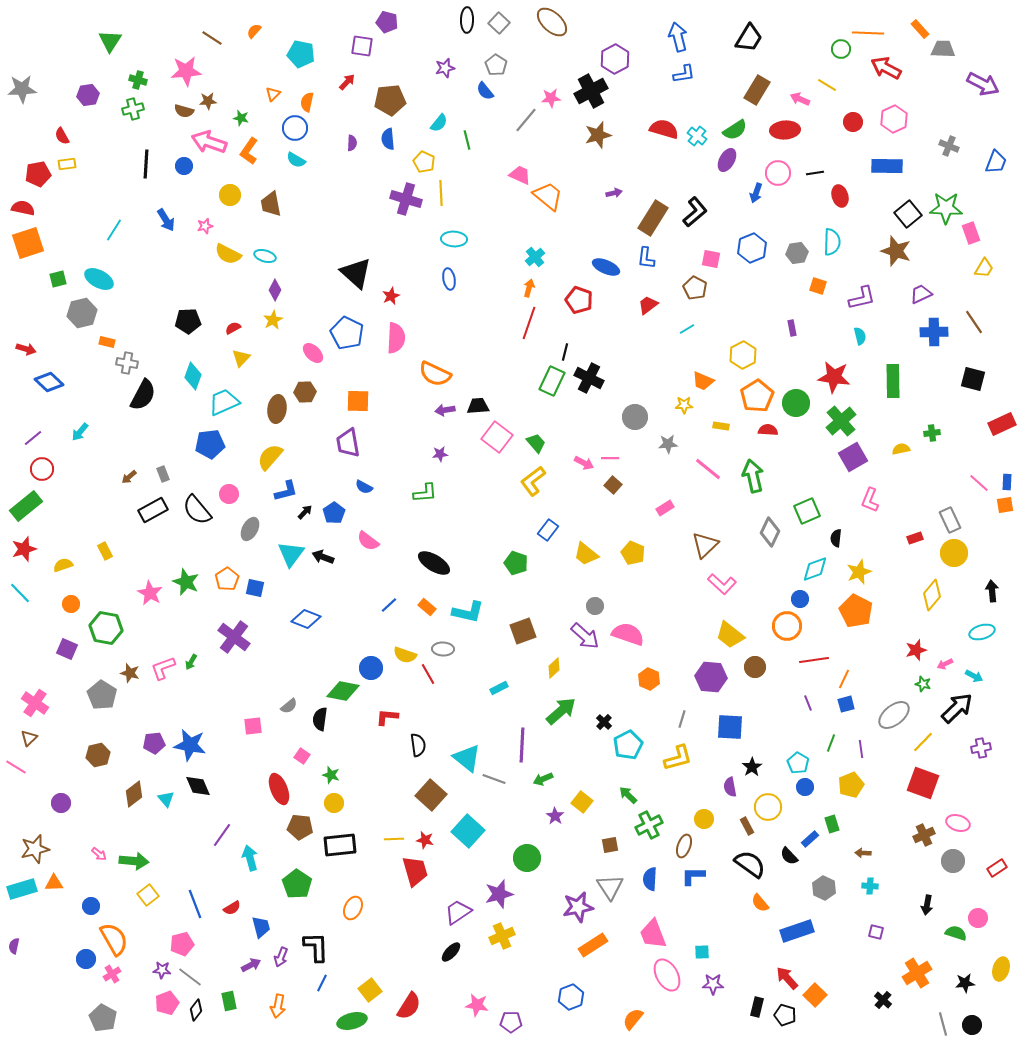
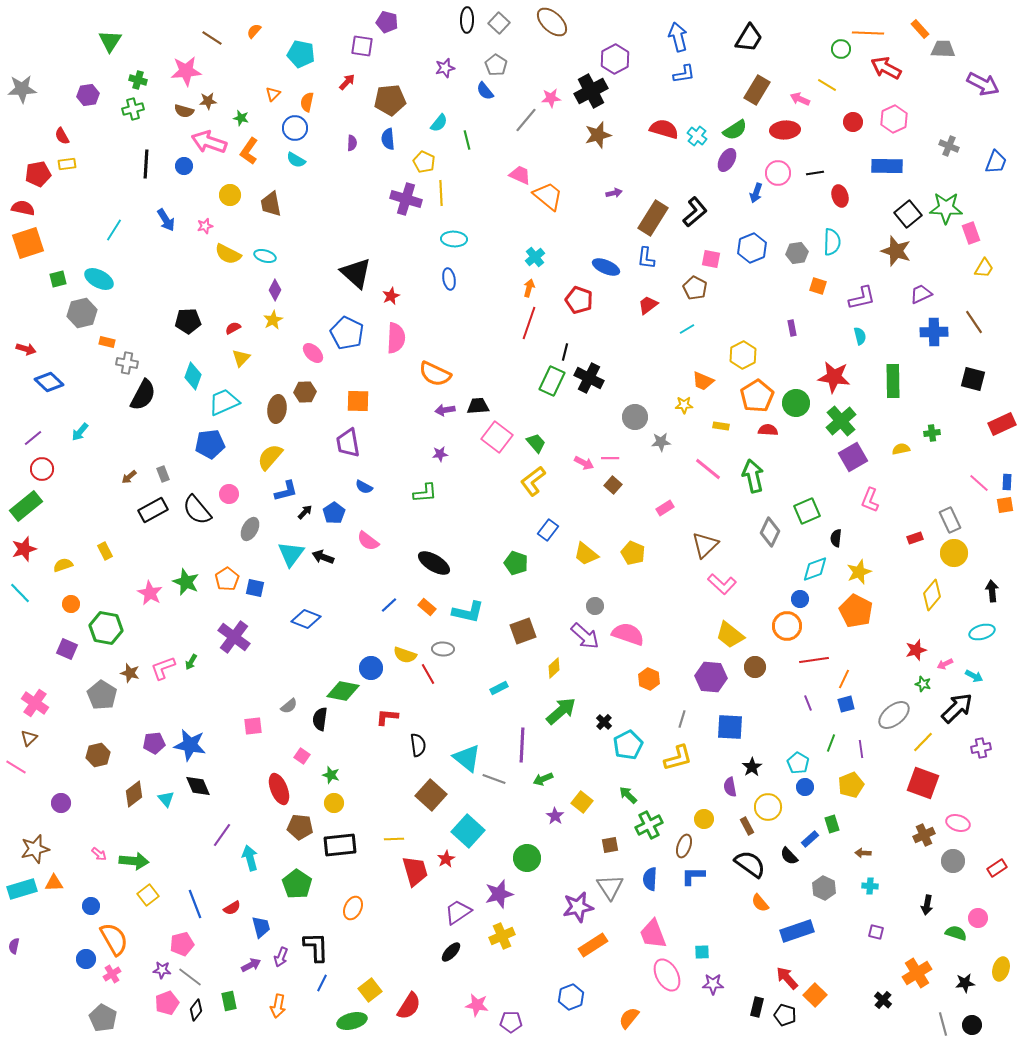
gray star at (668, 444): moved 7 px left, 2 px up
red star at (425, 840): moved 21 px right, 19 px down; rotated 30 degrees clockwise
orange semicircle at (633, 1019): moved 4 px left, 1 px up
